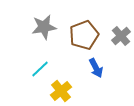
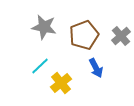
gray star: rotated 20 degrees clockwise
cyan line: moved 3 px up
yellow cross: moved 8 px up
